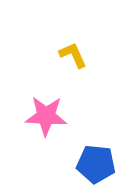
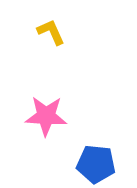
yellow L-shape: moved 22 px left, 23 px up
